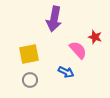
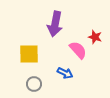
purple arrow: moved 1 px right, 5 px down
yellow square: rotated 10 degrees clockwise
blue arrow: moved 1 px left, 1 px down
gray circle: moved 4 px right, 4 px down
